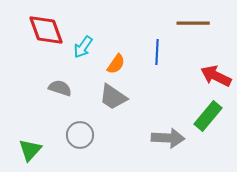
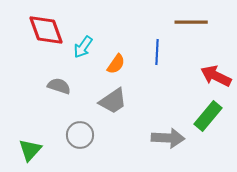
brown line: moved 2 px left, 1 px up
gray semicircle: moved 1 px left, 2 px up
gray trapezoid: moved 4 px down; rotated 68 degrees counterclockwise
